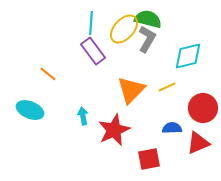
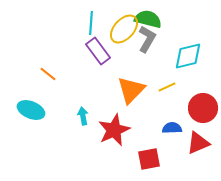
purple rectangle: moved 5 px right
cyan ellipse: moved 1 px right
